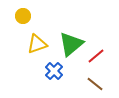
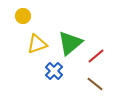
green triangle: moved 1 px left, 1 px up
